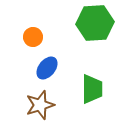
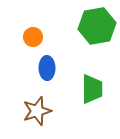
green hexagon: moved 2 px right, 3 px down; rotated 6 degrees counterclockwise
blue ellipse: rotated 40 degrees counterclockwise
brown star: moved 3 px left, 6 px down
